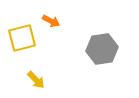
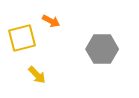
gray hexagon: rotated 8 degrees clockwise
yellow arrow: moved 1 px right, 5 px up
